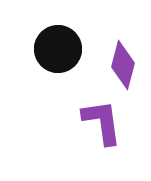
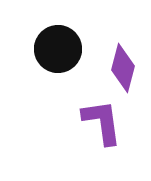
purple diamond: moved 3 px down
